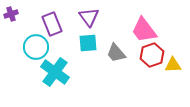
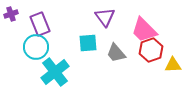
purple triangle: moved 16 px right
purple rectangle: moved 12 px left
pink trapezoid: rotated 8 degrees counterclockwise
red hexagon: moved 1 px left, 5 px up
cyan cross: rotated 16 degrees clockwise
